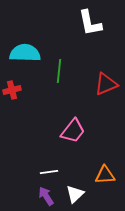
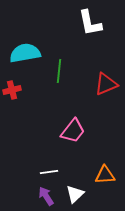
cyan semicircle: rotated 12 degrees counterclockwise
